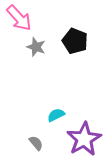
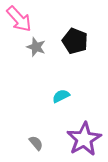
pink arrow: moved 1 px down
cyan semicircle: moved 5 px right, 19 px up
